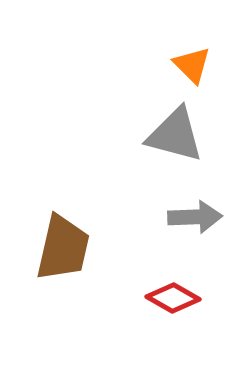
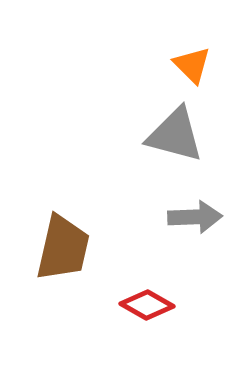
red diamond: moved 26 px left, 7 px down
